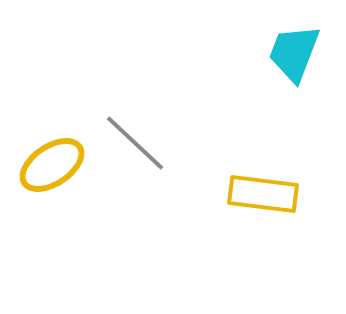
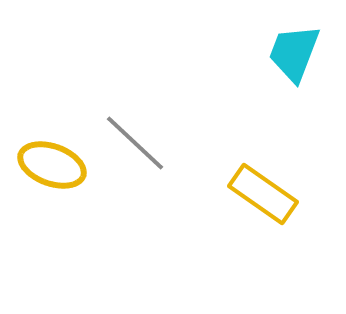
yellow ellipse: rotated 54 degrees clockwise
yellow rectangle: rotated 28 degrees clockwise
